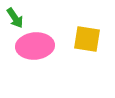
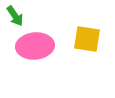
green arrow: moved 2 px up
